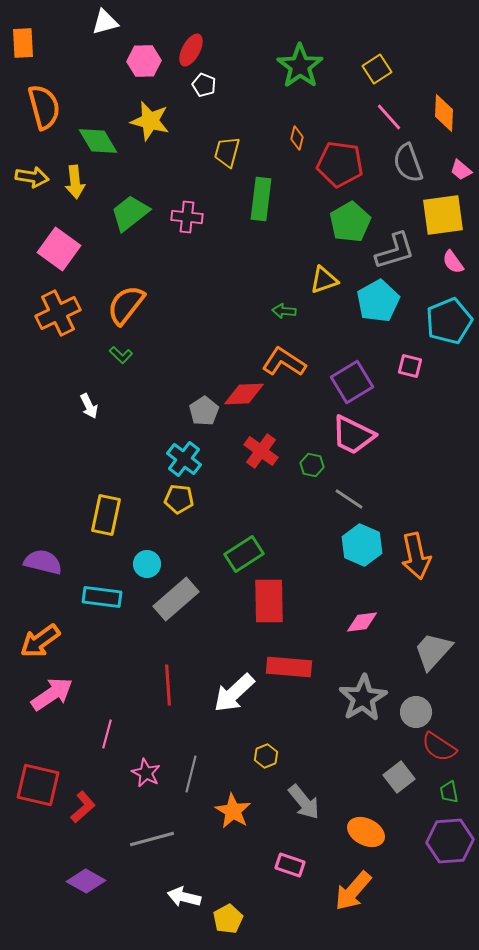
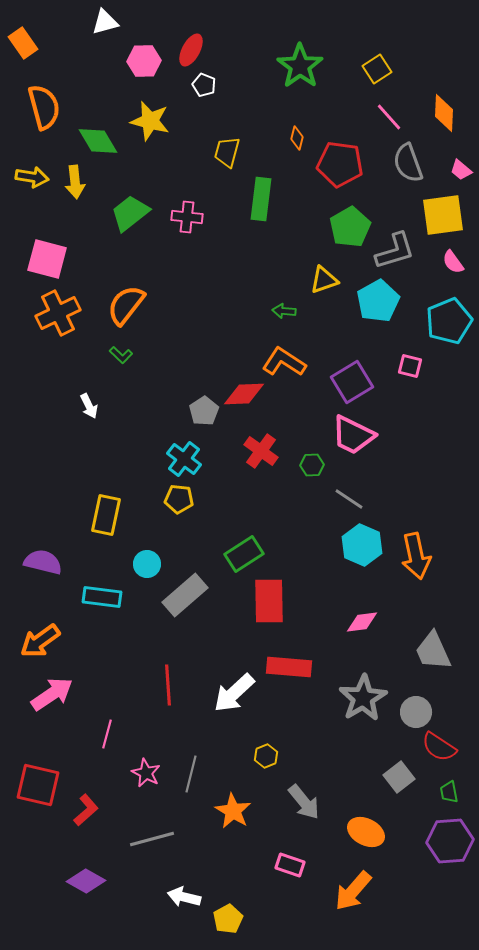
orange rectangle at (23, 43): rotated 32 degrees counterclockwise
green pentagon at (350, 222): moved 5 px down
pink square at (59, 249): moved 12 px left, 10 px down; rotated 21 degrees counterclockwise
green hexagon at (312, 465): rotated 15 degrees counterclockwise
gray rectangle at (176, 599): moved 9 px right, 4 px up
gray trapezoid at (433, 651): rotated 66 degrees counterclockwise
red L-shape at (83, 807): moved 3 px right, 3 px down
